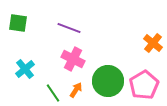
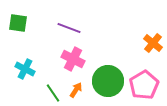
cyan cross: rotated 24 degrees counterclockwise
